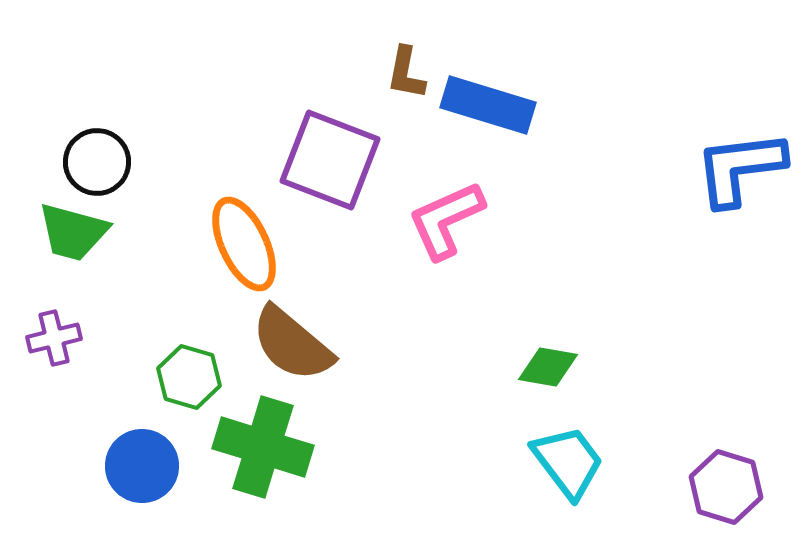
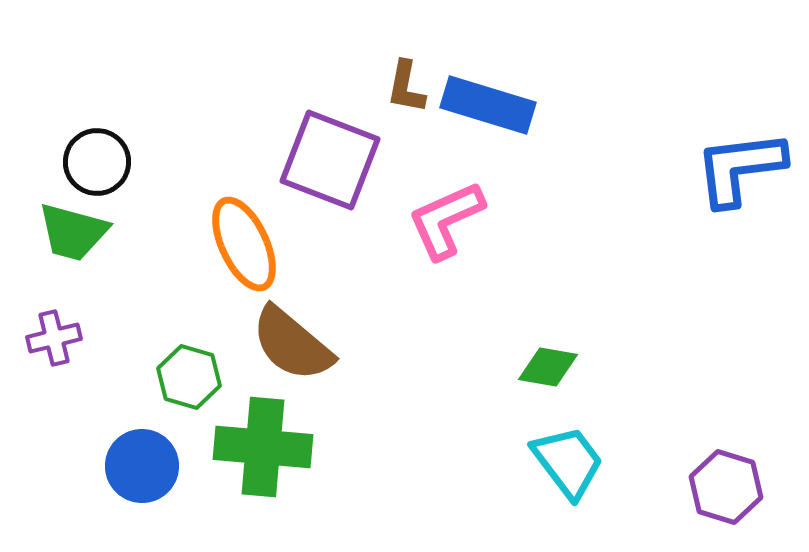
brown L-shape: moved 14 px down
green cross: rotated 12 degrees counterclockwise
